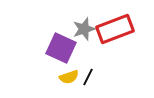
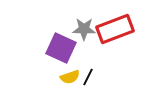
gray star: rotated 20 degrees clockwise
yellow semicircle: moved 1 px right
